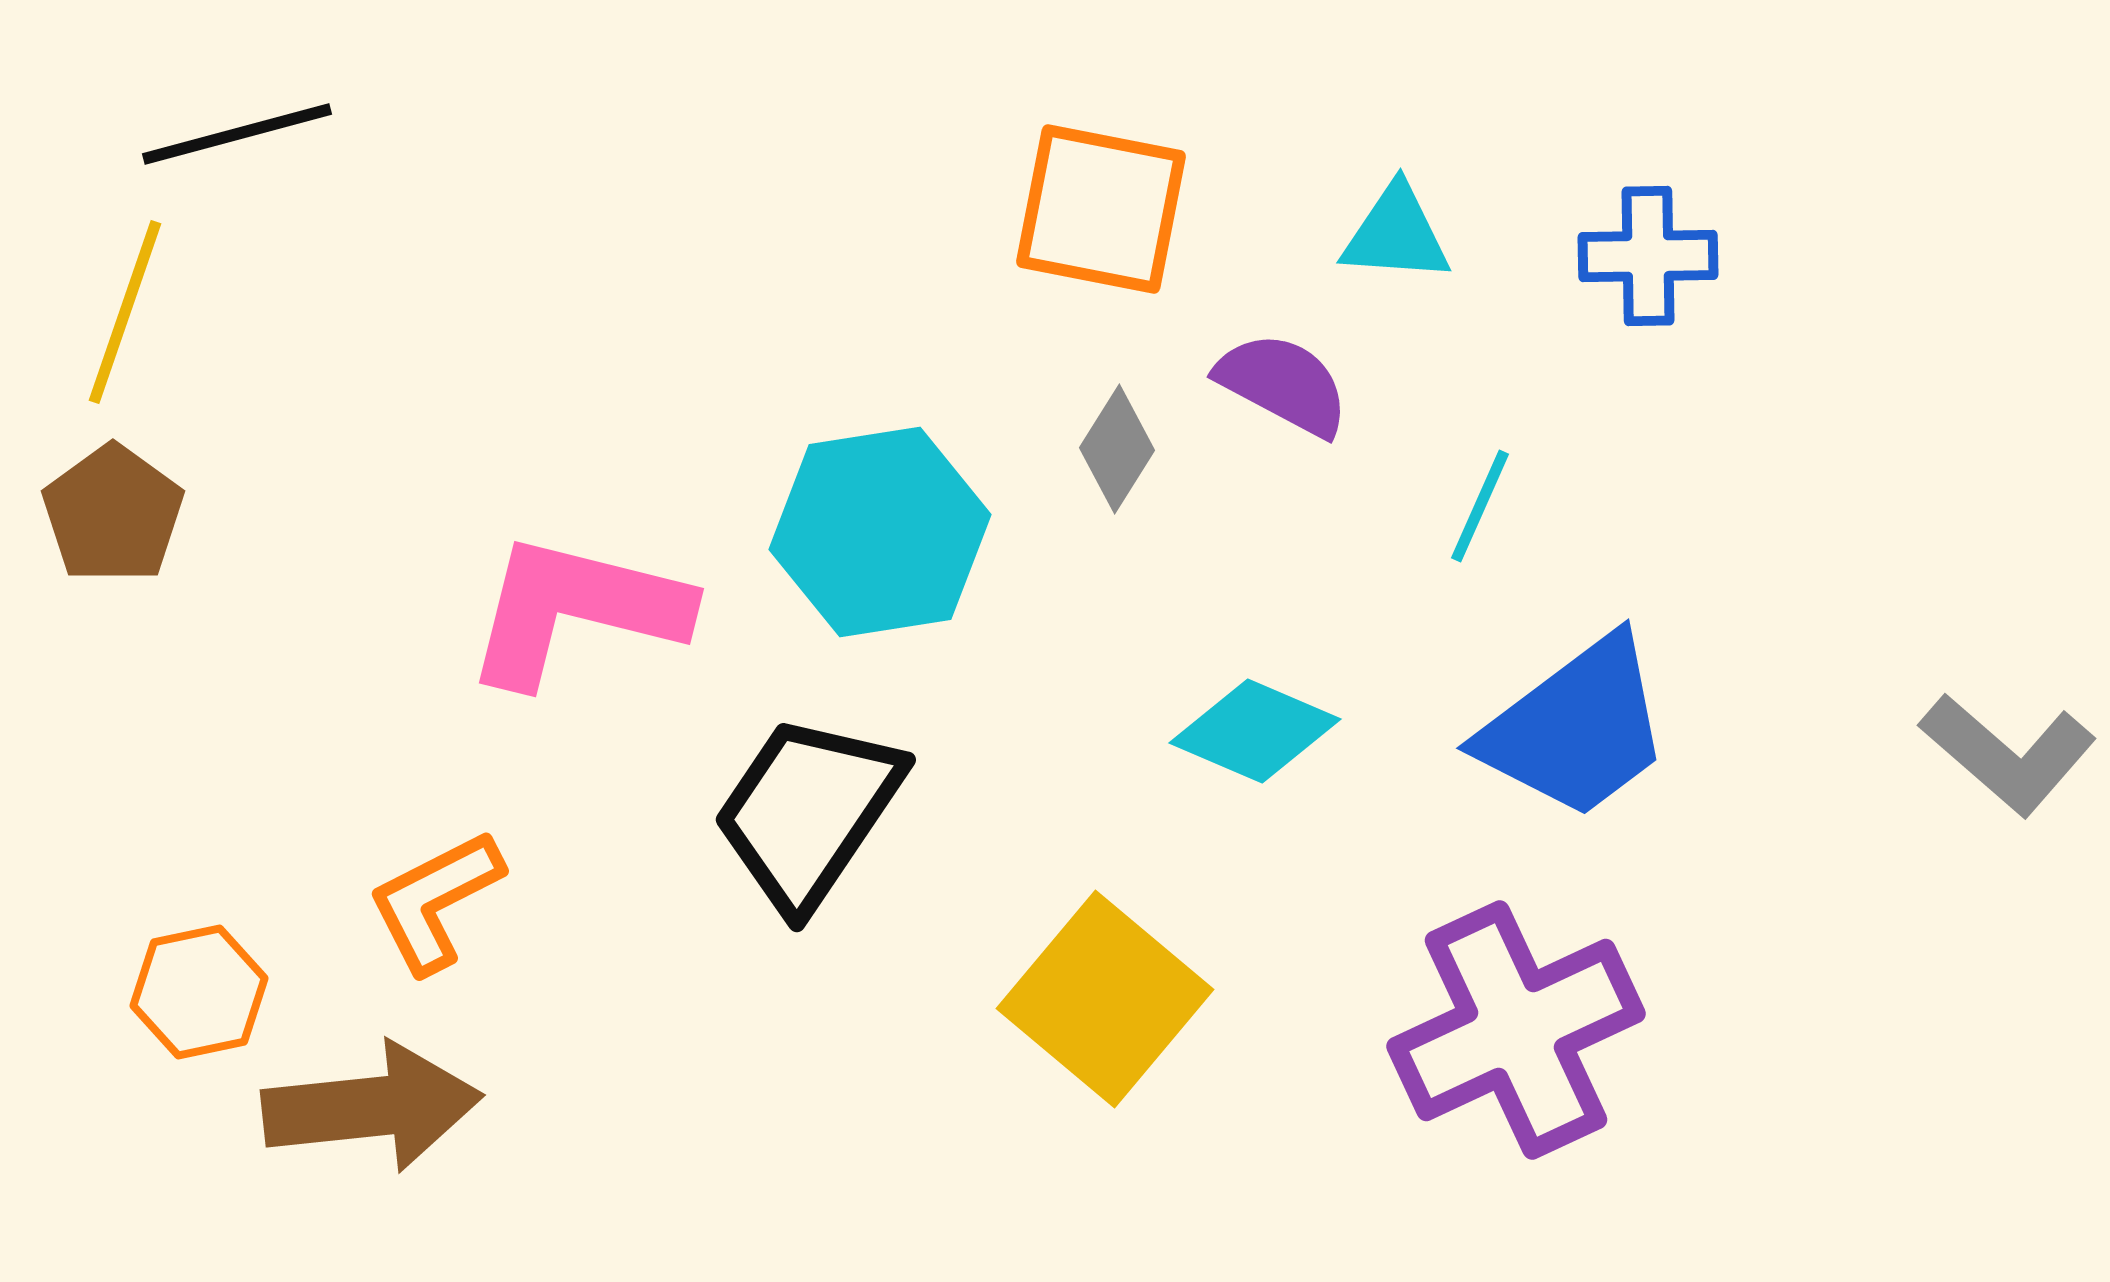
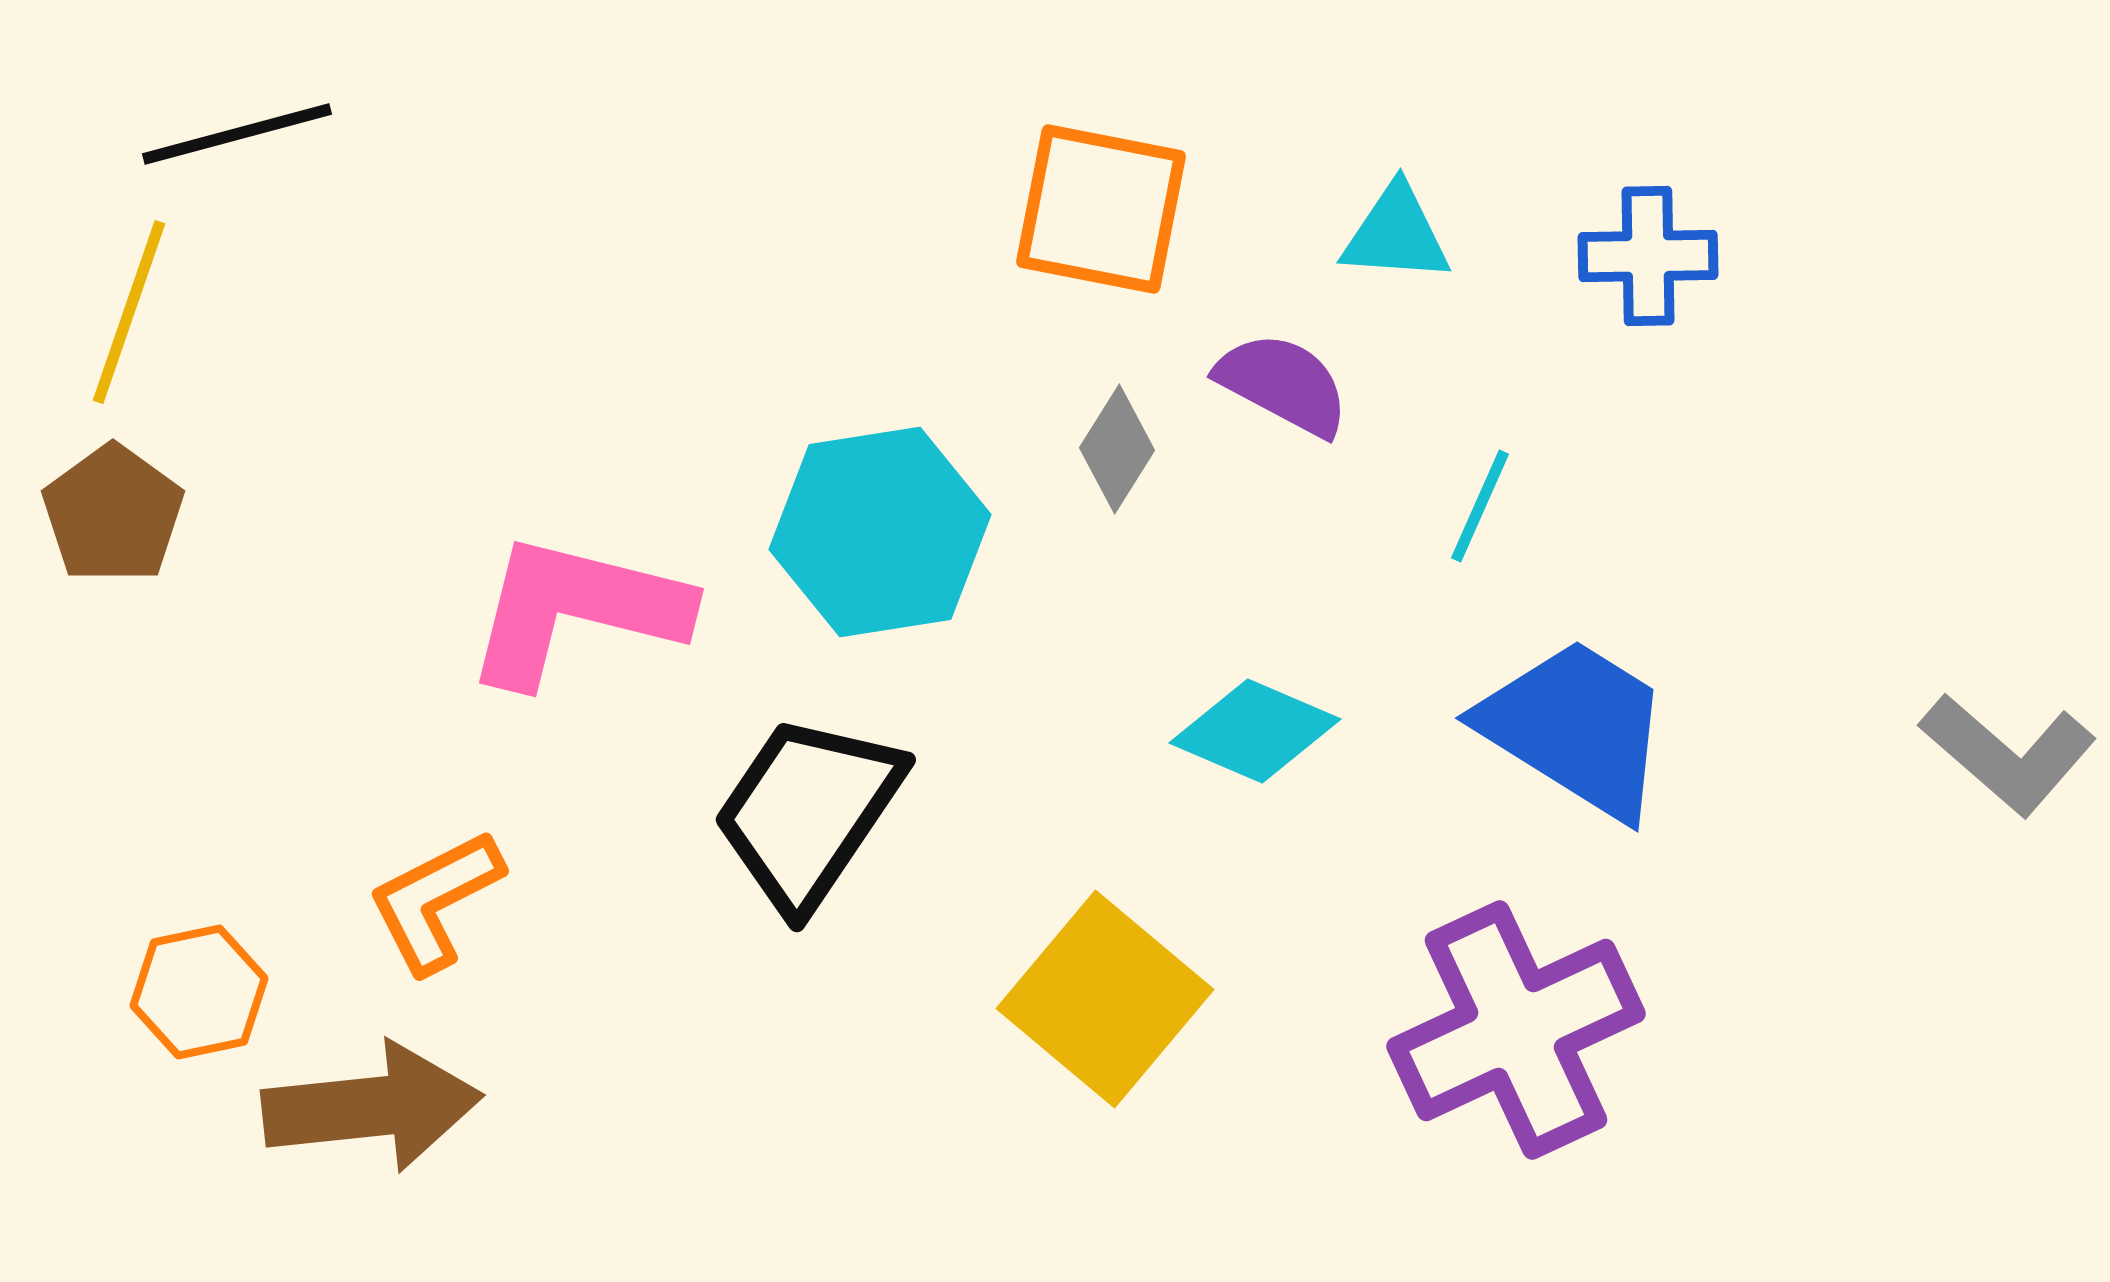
yellow line: moved 4 px right
blue trapezoid: rotated 111 degrees counterclockwise
